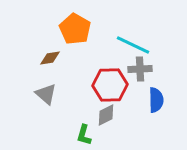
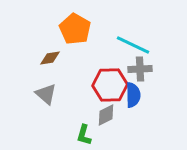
blue semicircle: moved 23 px left, 5 px up
